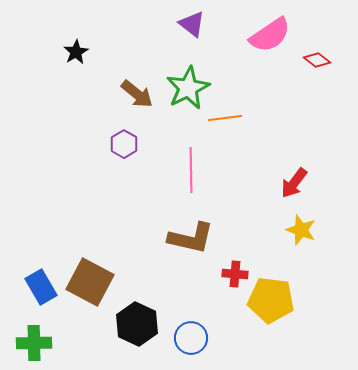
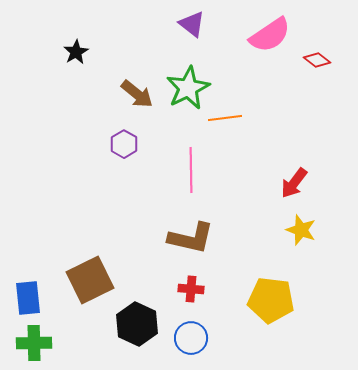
red cross: moved 44 px left, 15 px down
brown square: moved 2 px up; rotated 36 degrees clockwise
blue rectangle: moved 13 px left, 11 px down; rotated 24 degrees clockwise
